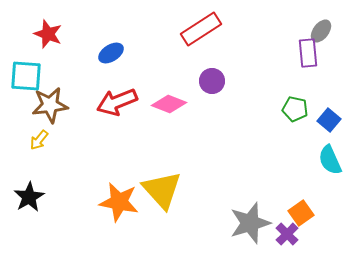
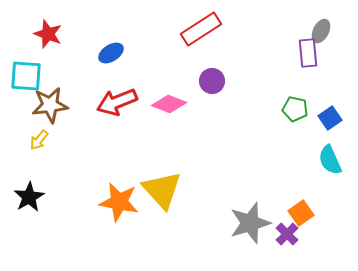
gray ellipse: rotated 10 degrees counterclockwise
blue square: moved 1 px right, 2 px up; rotated 15 degrees clockwise
